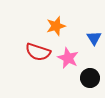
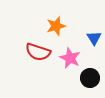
pink star: moved 2 px right
